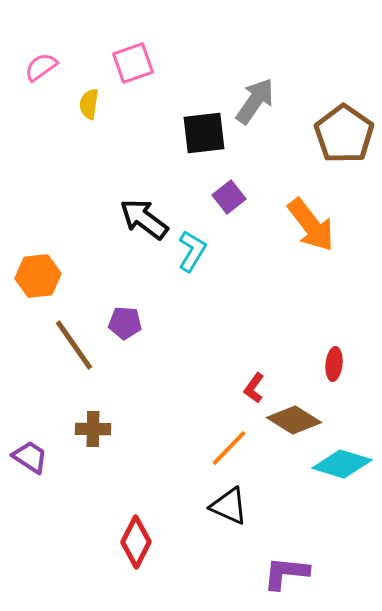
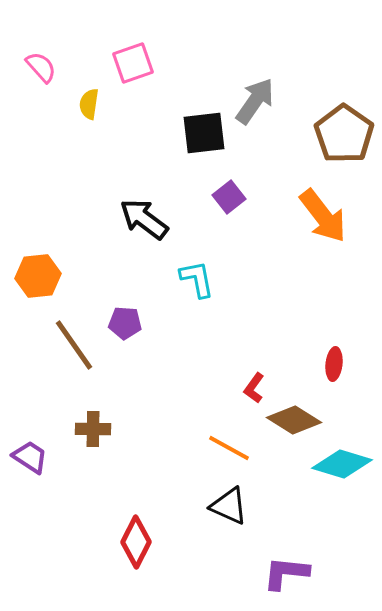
pink semicircle: rotated 84 degrees clockwise
orange arrow: moved 12 px right, 9 px up
cyan L-shape: moved 5 px right, 28 px down; rotated 42 degrees counterclockwise
orange line: rotated 75 degrees clockwise
